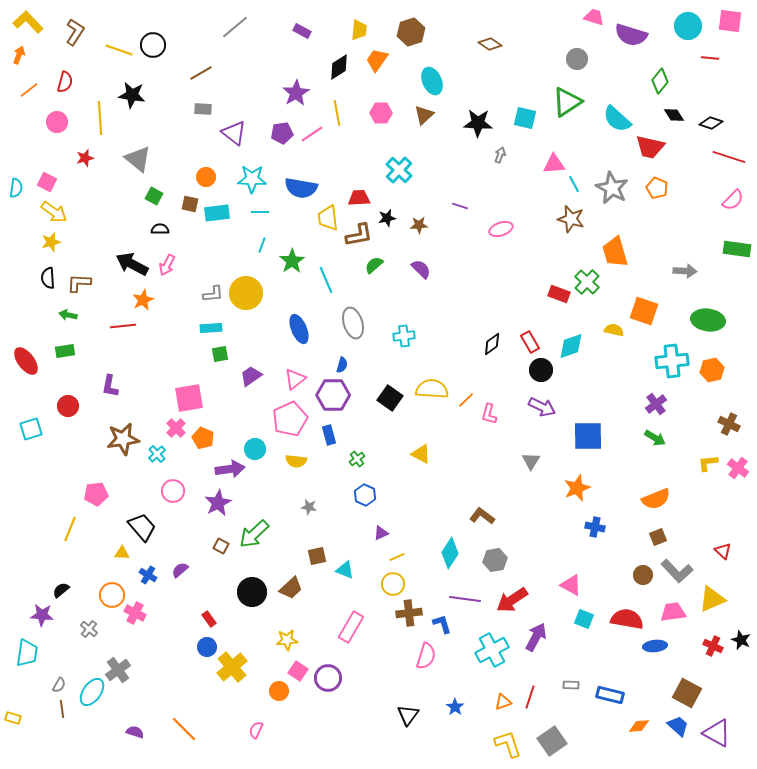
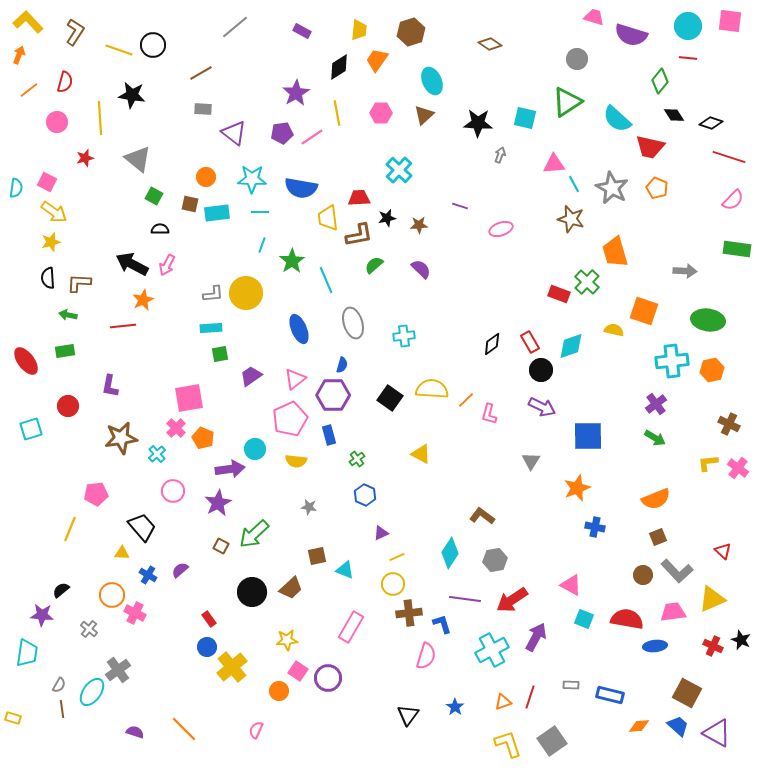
red line at (710, 58): moved 22 px left
pink line at (312, 134): moved 3 px down
brown star at (123, 439): moved 2 px left, 1 px up
